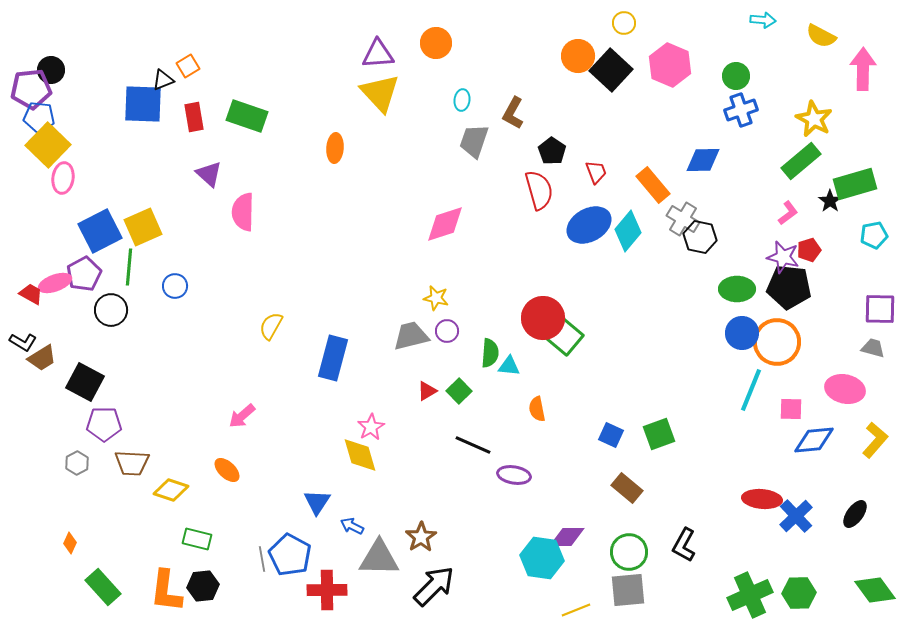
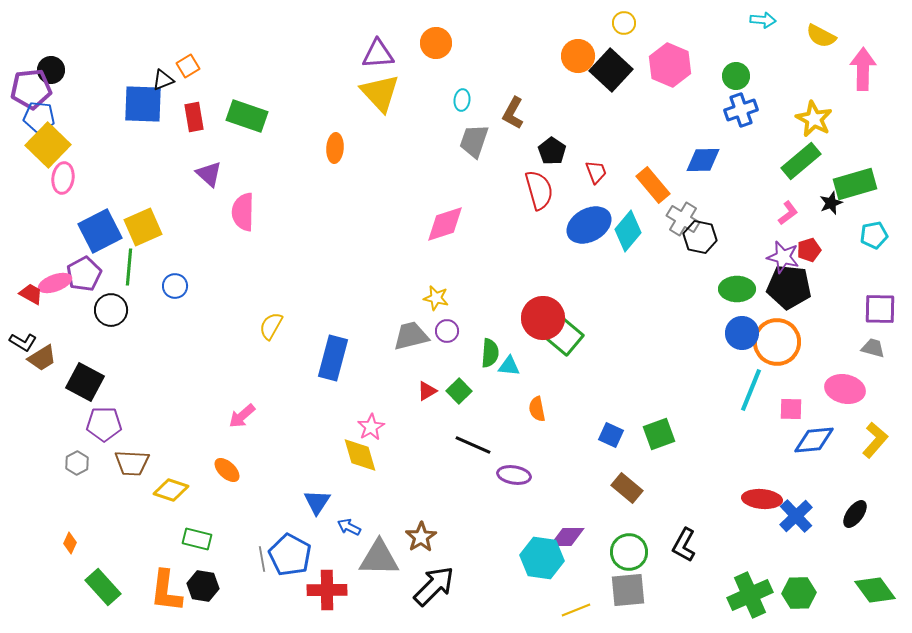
black star at (830, 201): moved 1 px right, 2 px down; rotated 15 degrees clockwise
blue arrow at (352, 526): moved 3 px left, 1 px down
black hexagon at (203, 586): rotated 16 degrees clockwise
